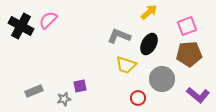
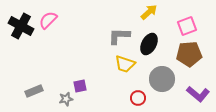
gray L-shape: rotated 20 degrees counterclockwise
yellow trapezoid: moved 1 px left, 1 px up
purple L-shape: moved 1 px up
gray star: moved 2 px right
